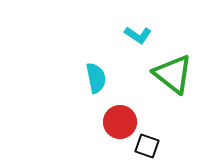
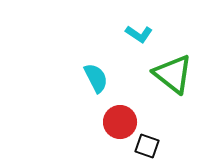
cyan L-shape: moved 1 px right, 1 px up
cyan semicircle: rotated 16 degrees counterclockwise
